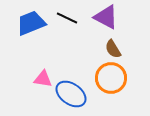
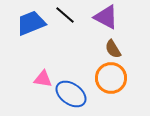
black line: moved 2 px left, 3 px up; rotated 15 degrees clockwise
